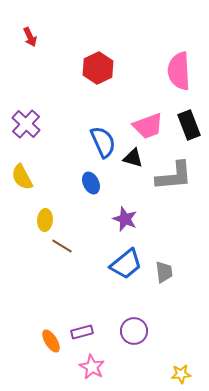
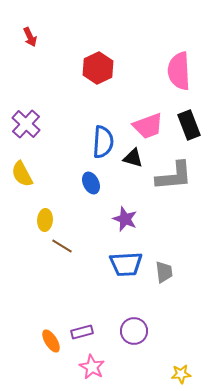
blue semicircle: rotated 28 degrees clockwise
yellow semicircle: moved 3 px up
blue trapezoid: rotated 36 degrees clockwise
